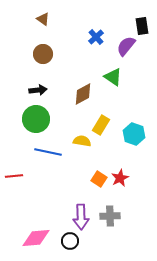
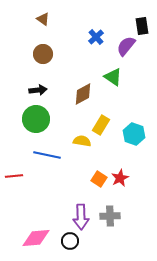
blue line: moved 1 px left, 3 px down
